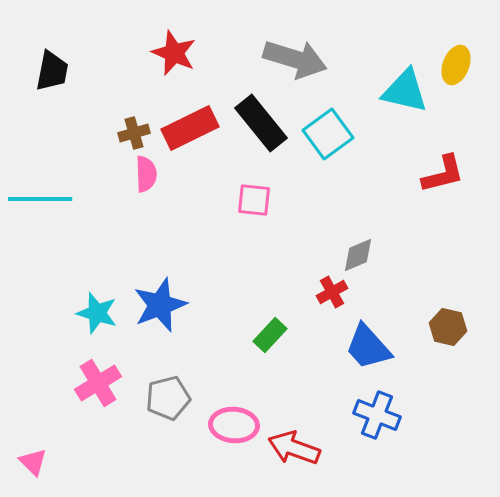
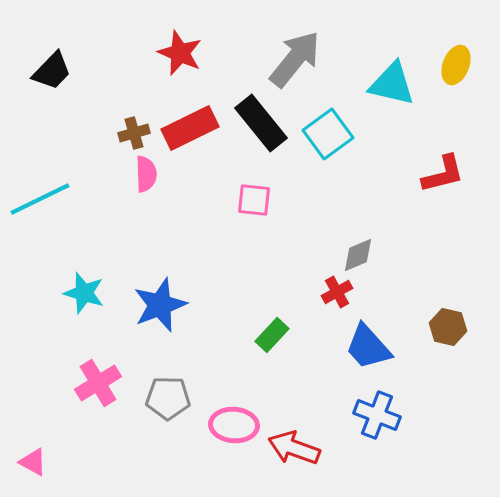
red star: moved 6 px right
gray arrow: rotated 68 degrees counterclockwise
black trapezoid: rotated 33 degrees clockwise
cyan triangle: moved 13 px left, 7 px up
cyan line: rotated 26 degrees counterclockwise
red cross: moved 5 px right
cyan star: moved 13 px left, 20 px up
green rectangle: moved 2 px right
gray pentagon: rotated 15 degrees clockwise
pink triangle: rotated 16 degrees counterclockwise
